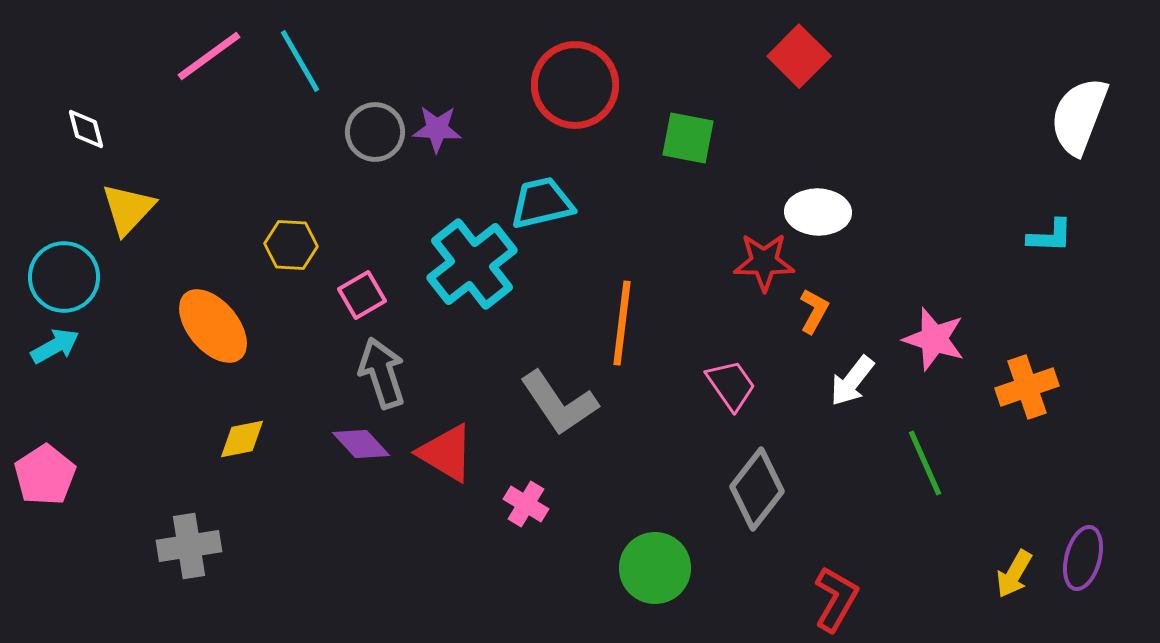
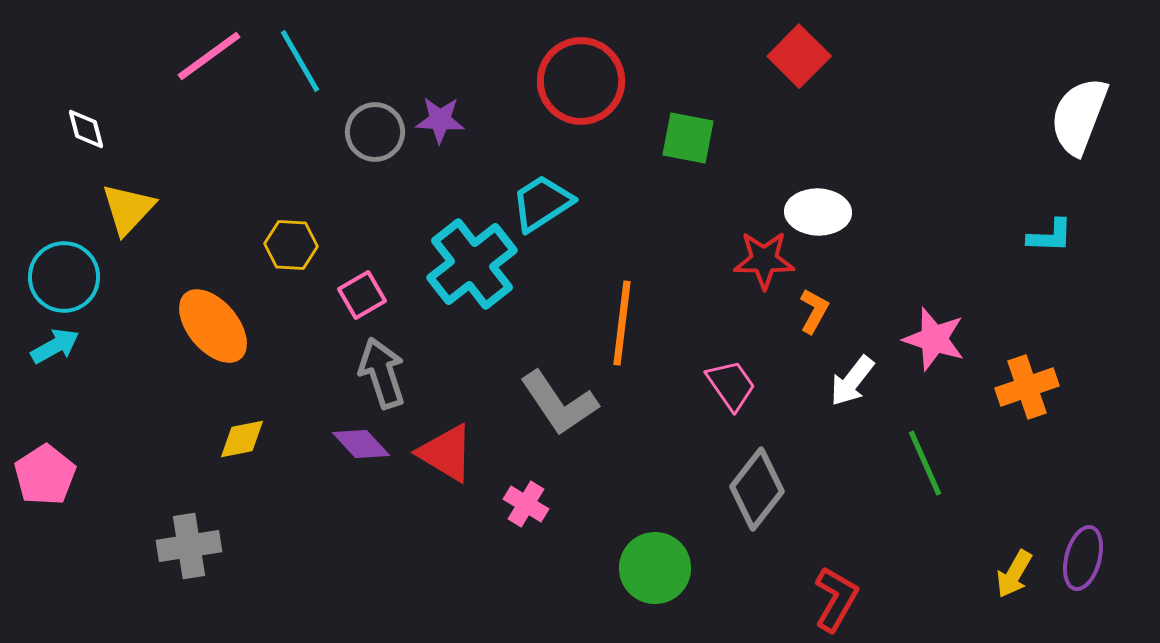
red circle: moved 6 px right, 4 px up
purple star: moved 3 px right, 9 px up
cyan trapezoid: rotated 20 degrees counterclockwise
red star: moved 2 px up
